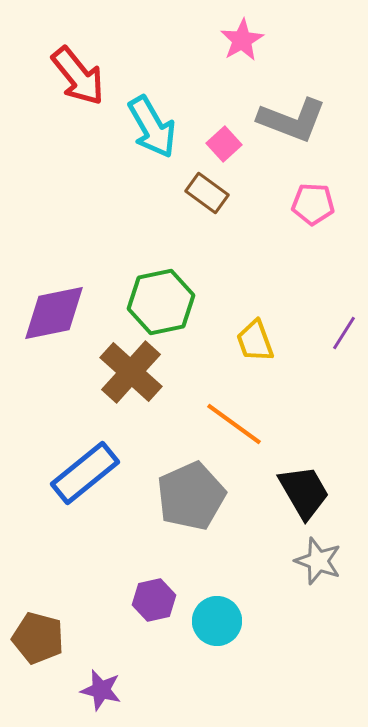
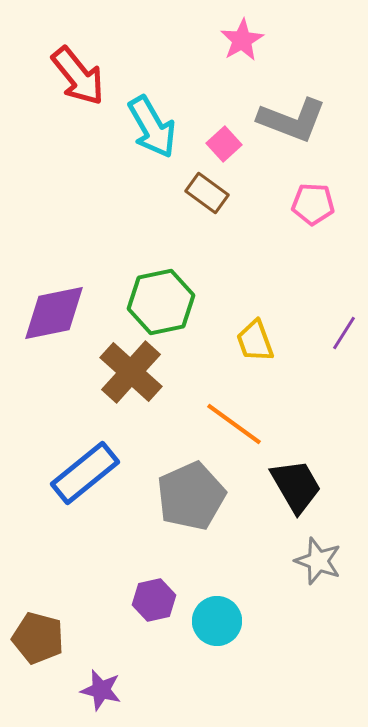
black trapezoid: moved 8 px left, 6 px up
